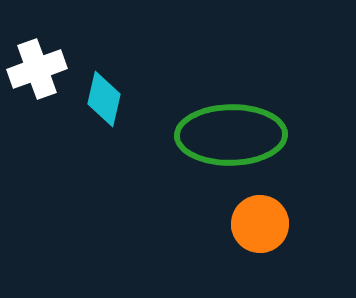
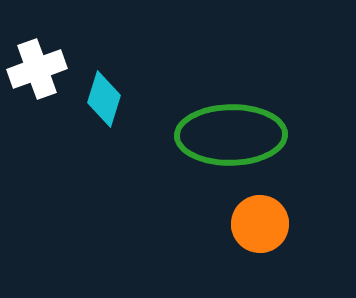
cyan diamond: rotated 4 degrees clockwise
